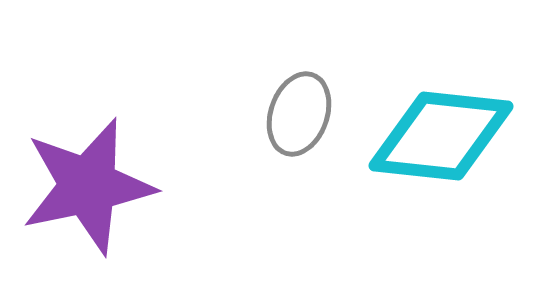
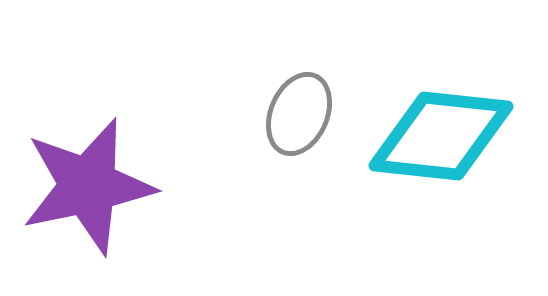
gray ellipse: rotated 4 degrees clockwise
